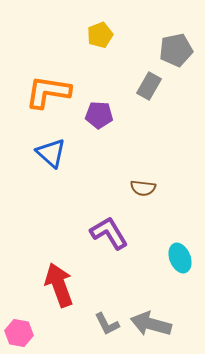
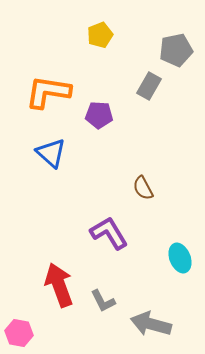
brown semicircle: rotated 55 degrees clockwise
gray L-shape: moved 4 px left, 23 px up
